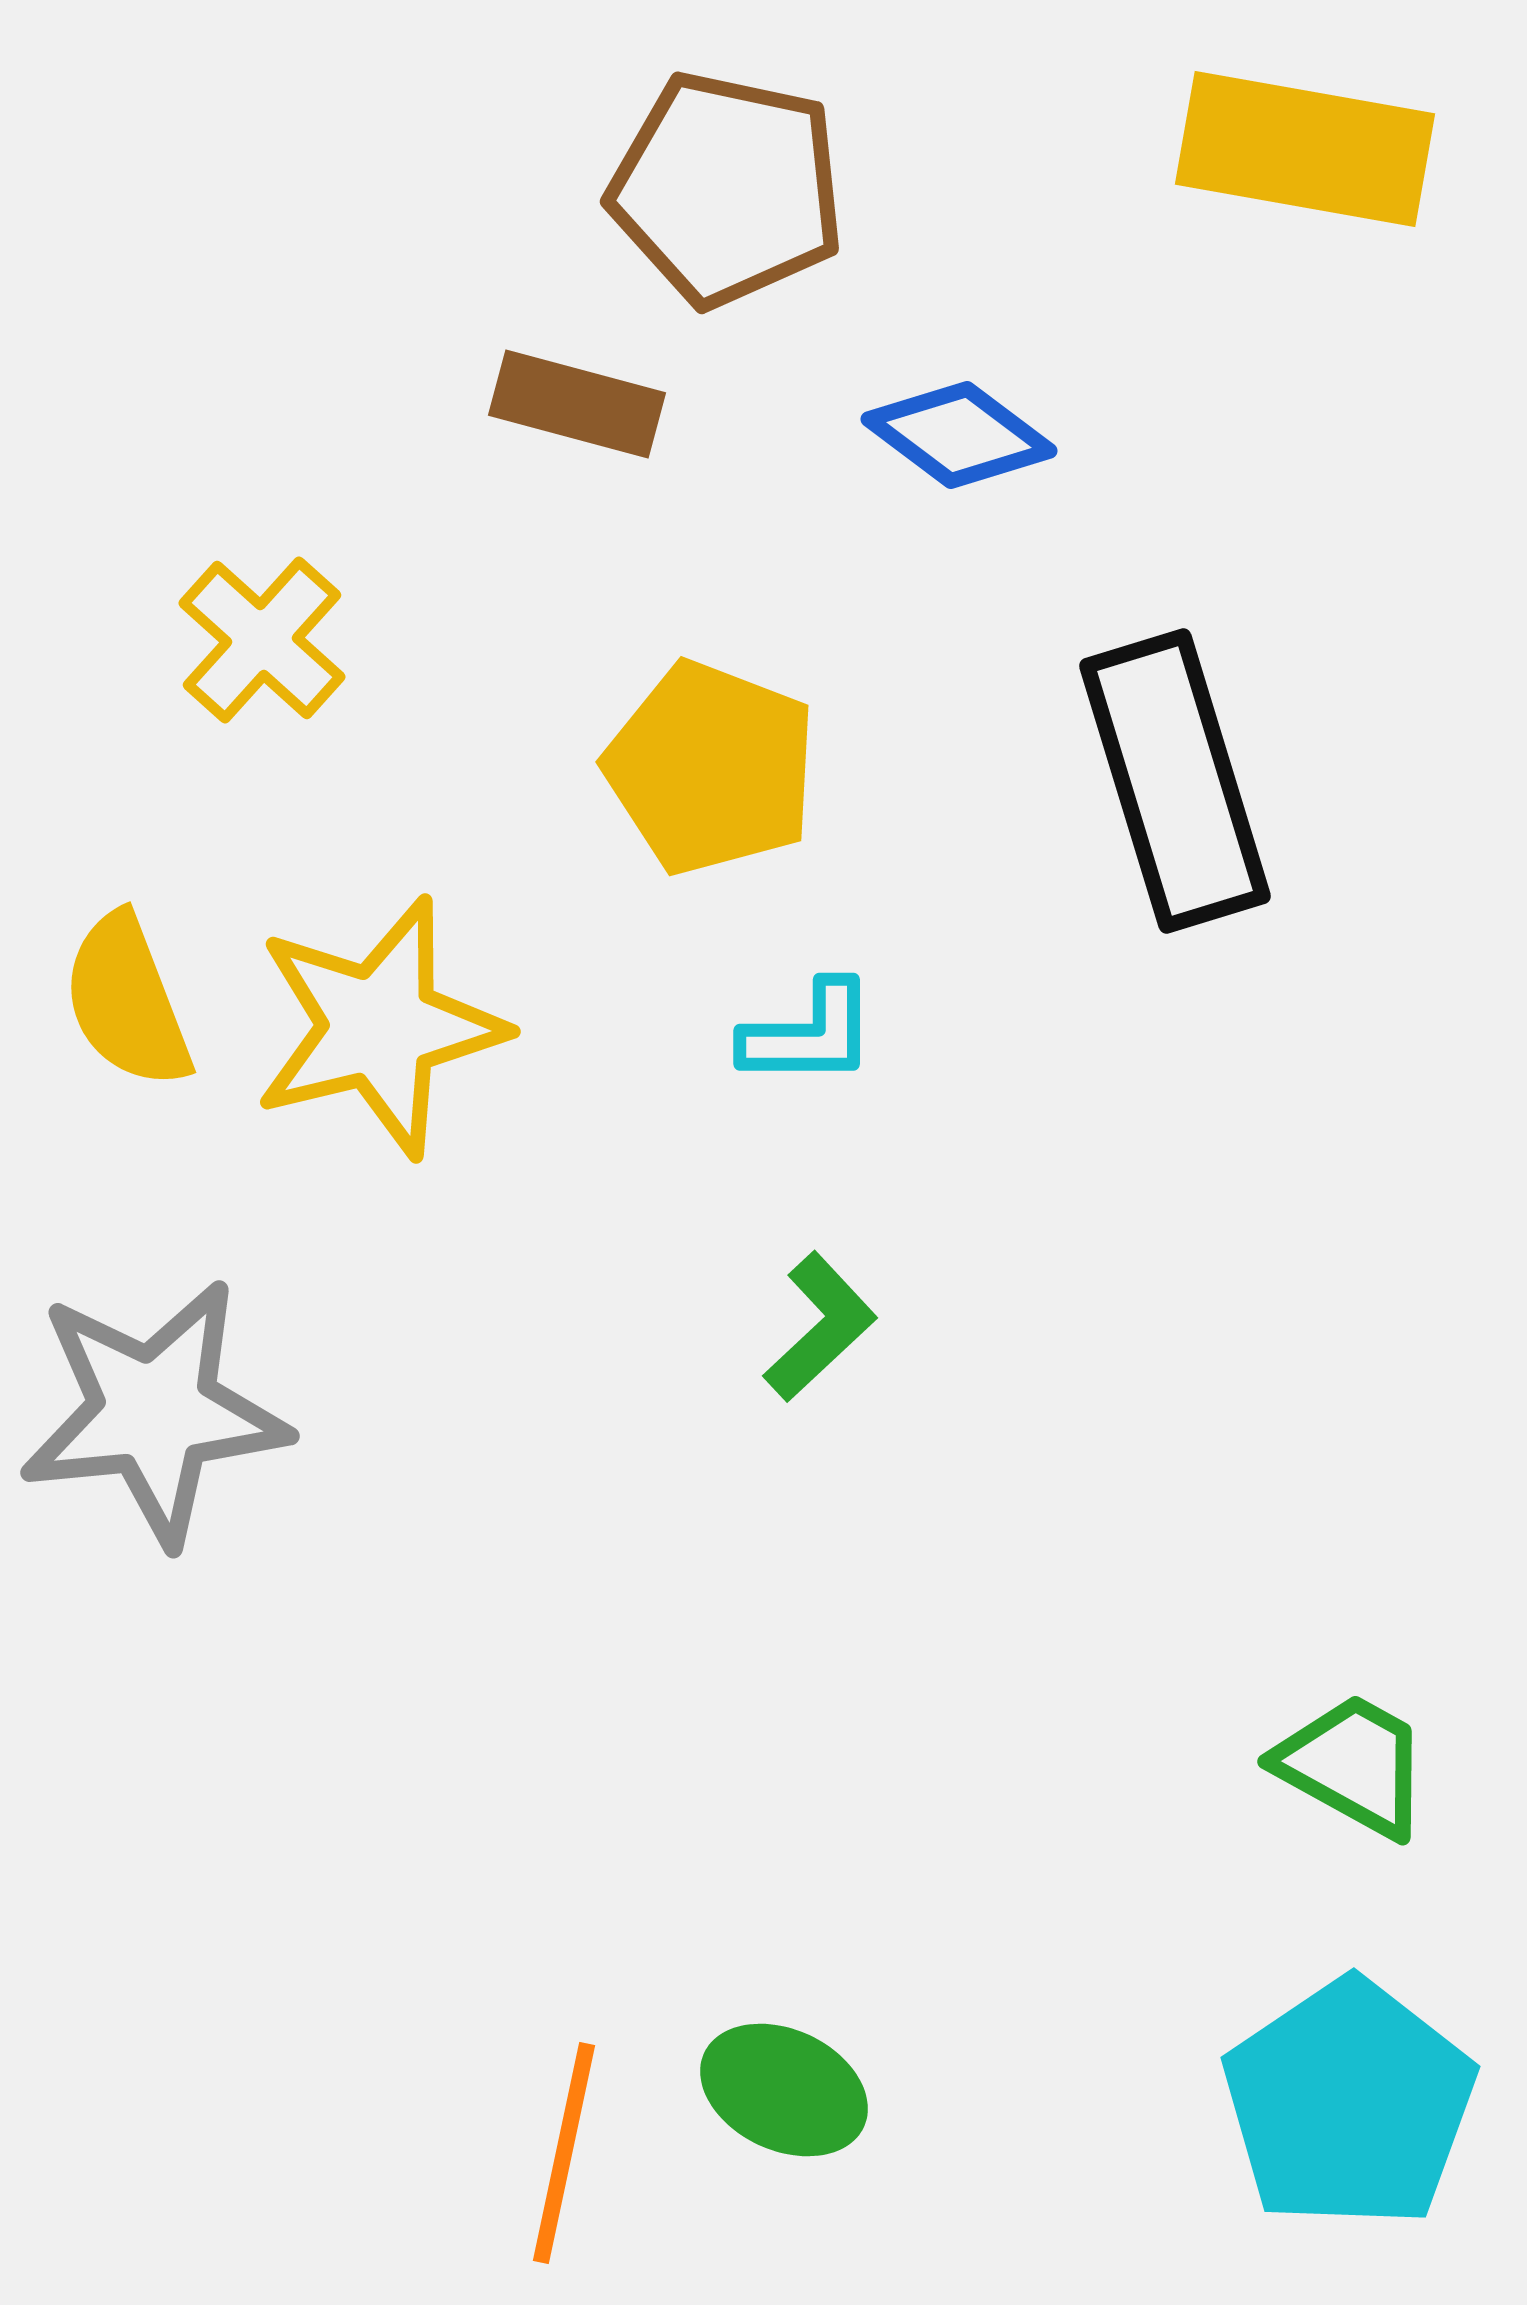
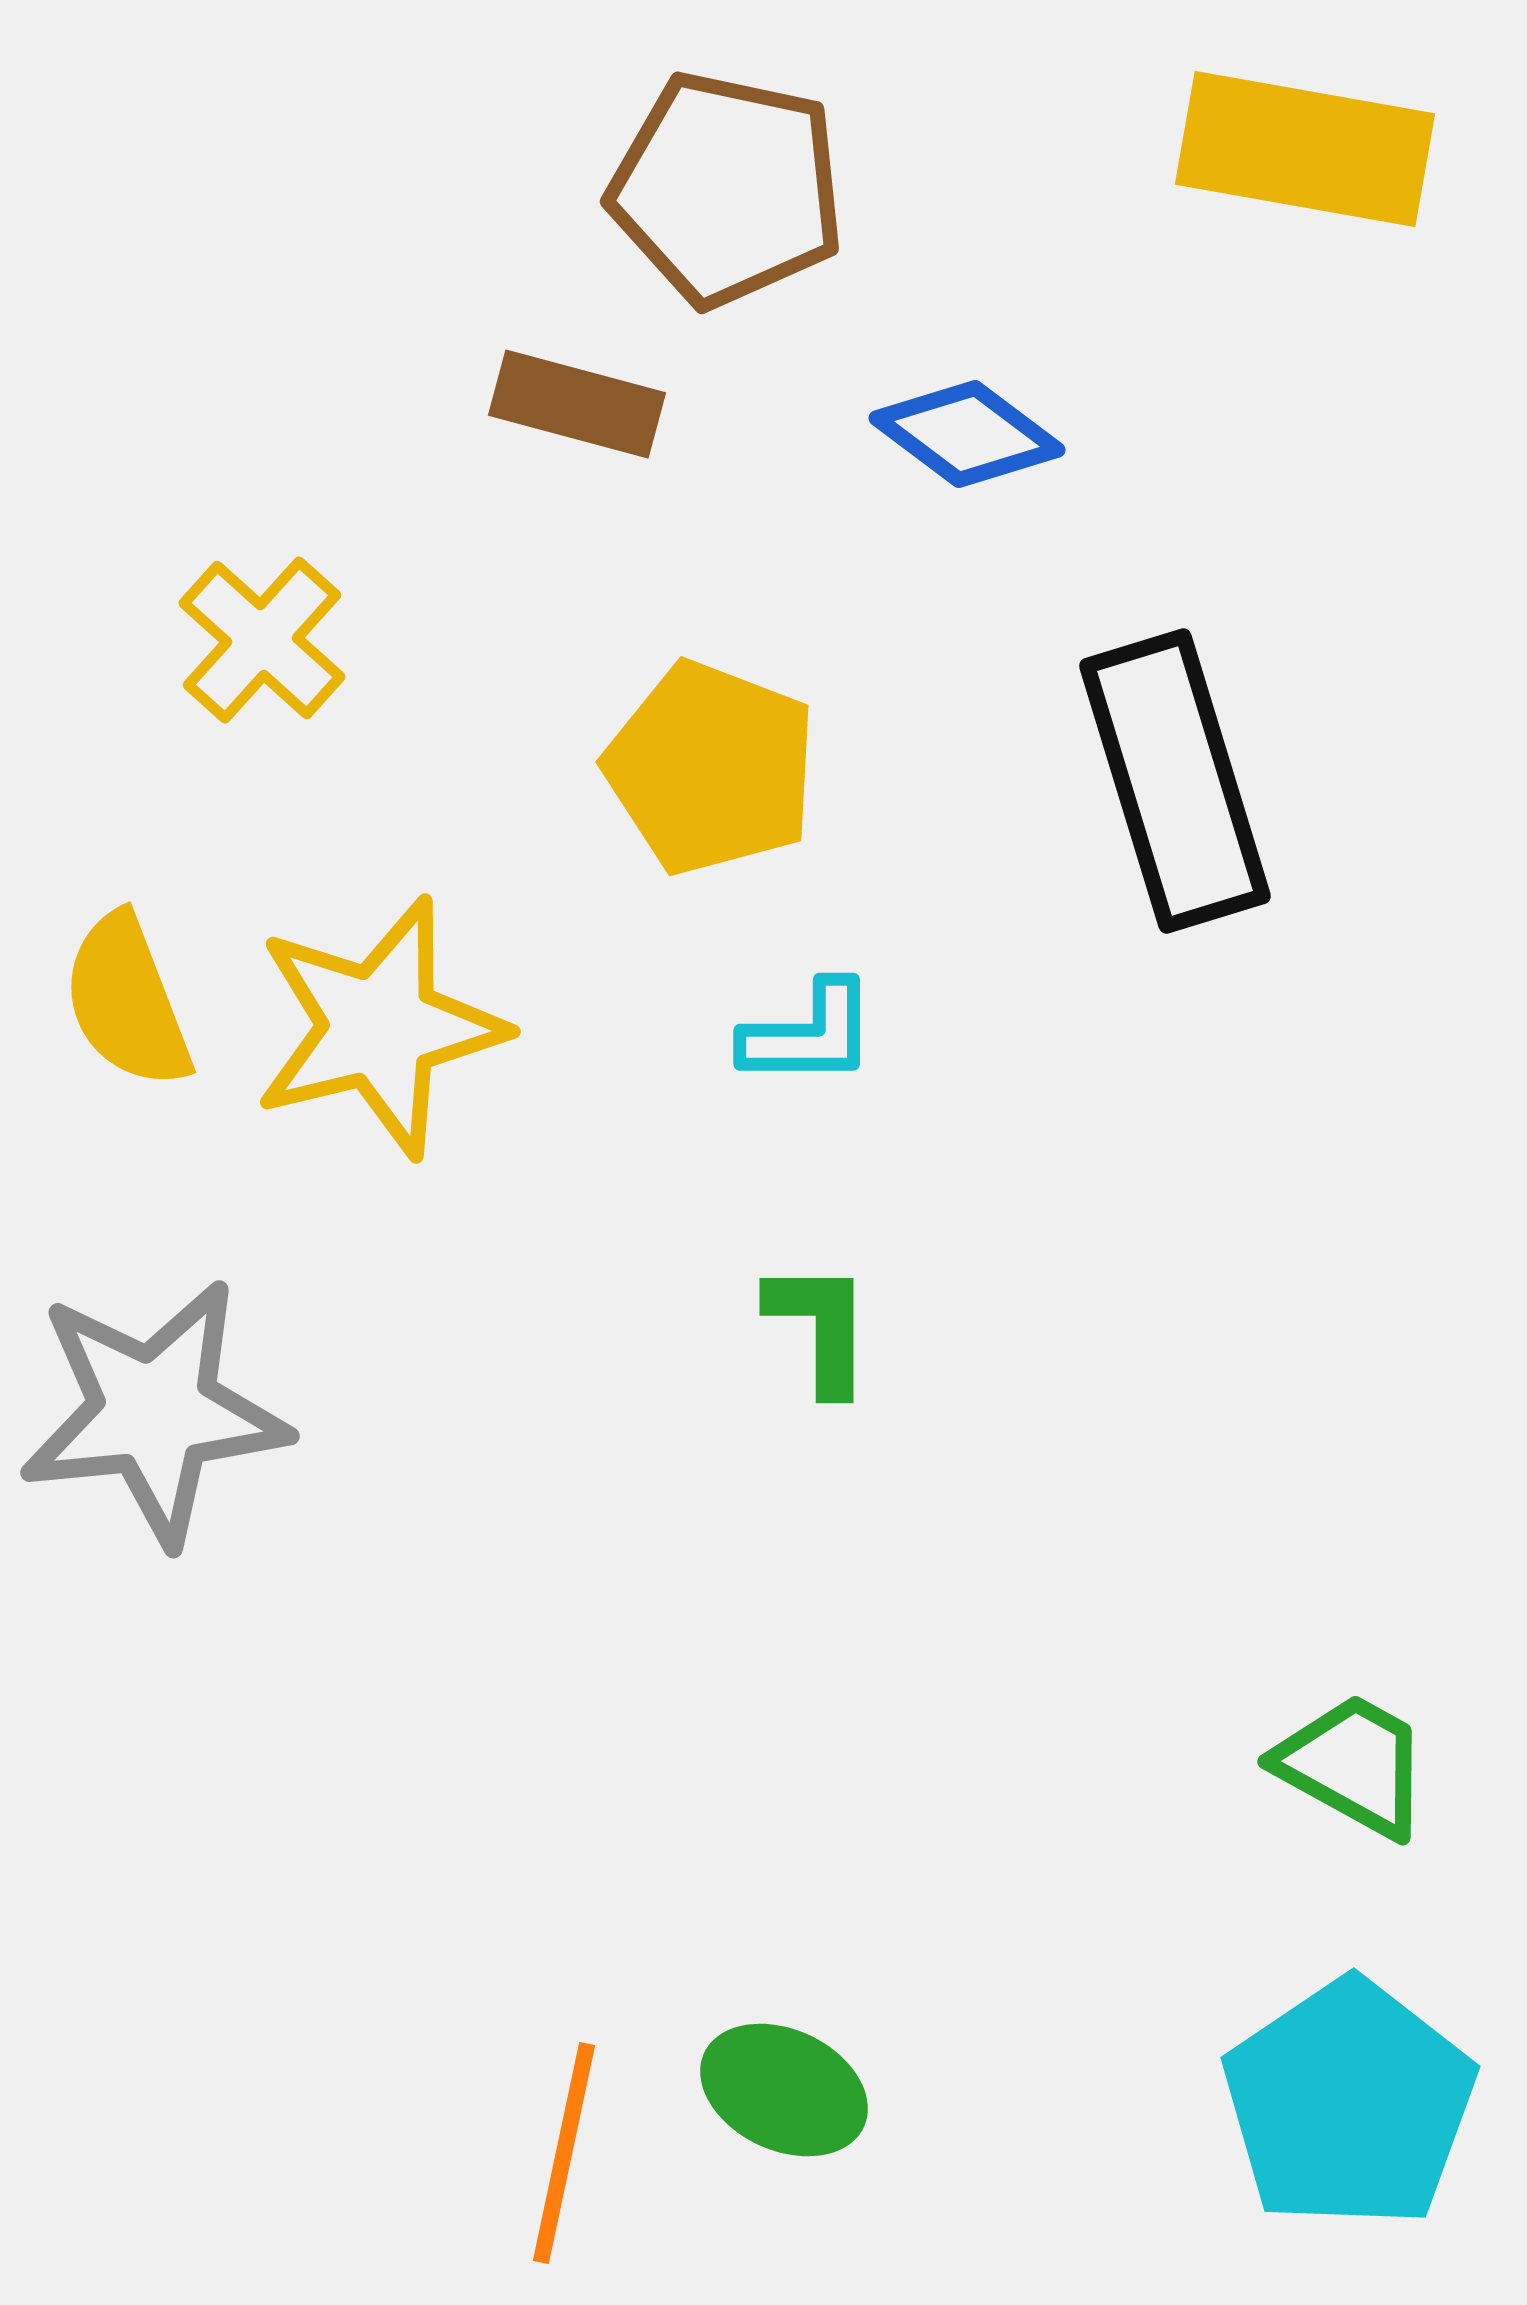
blue diamond: moved 8 px right, 1 px up
green L-shape: rotated 47 degrees counterclockwise
